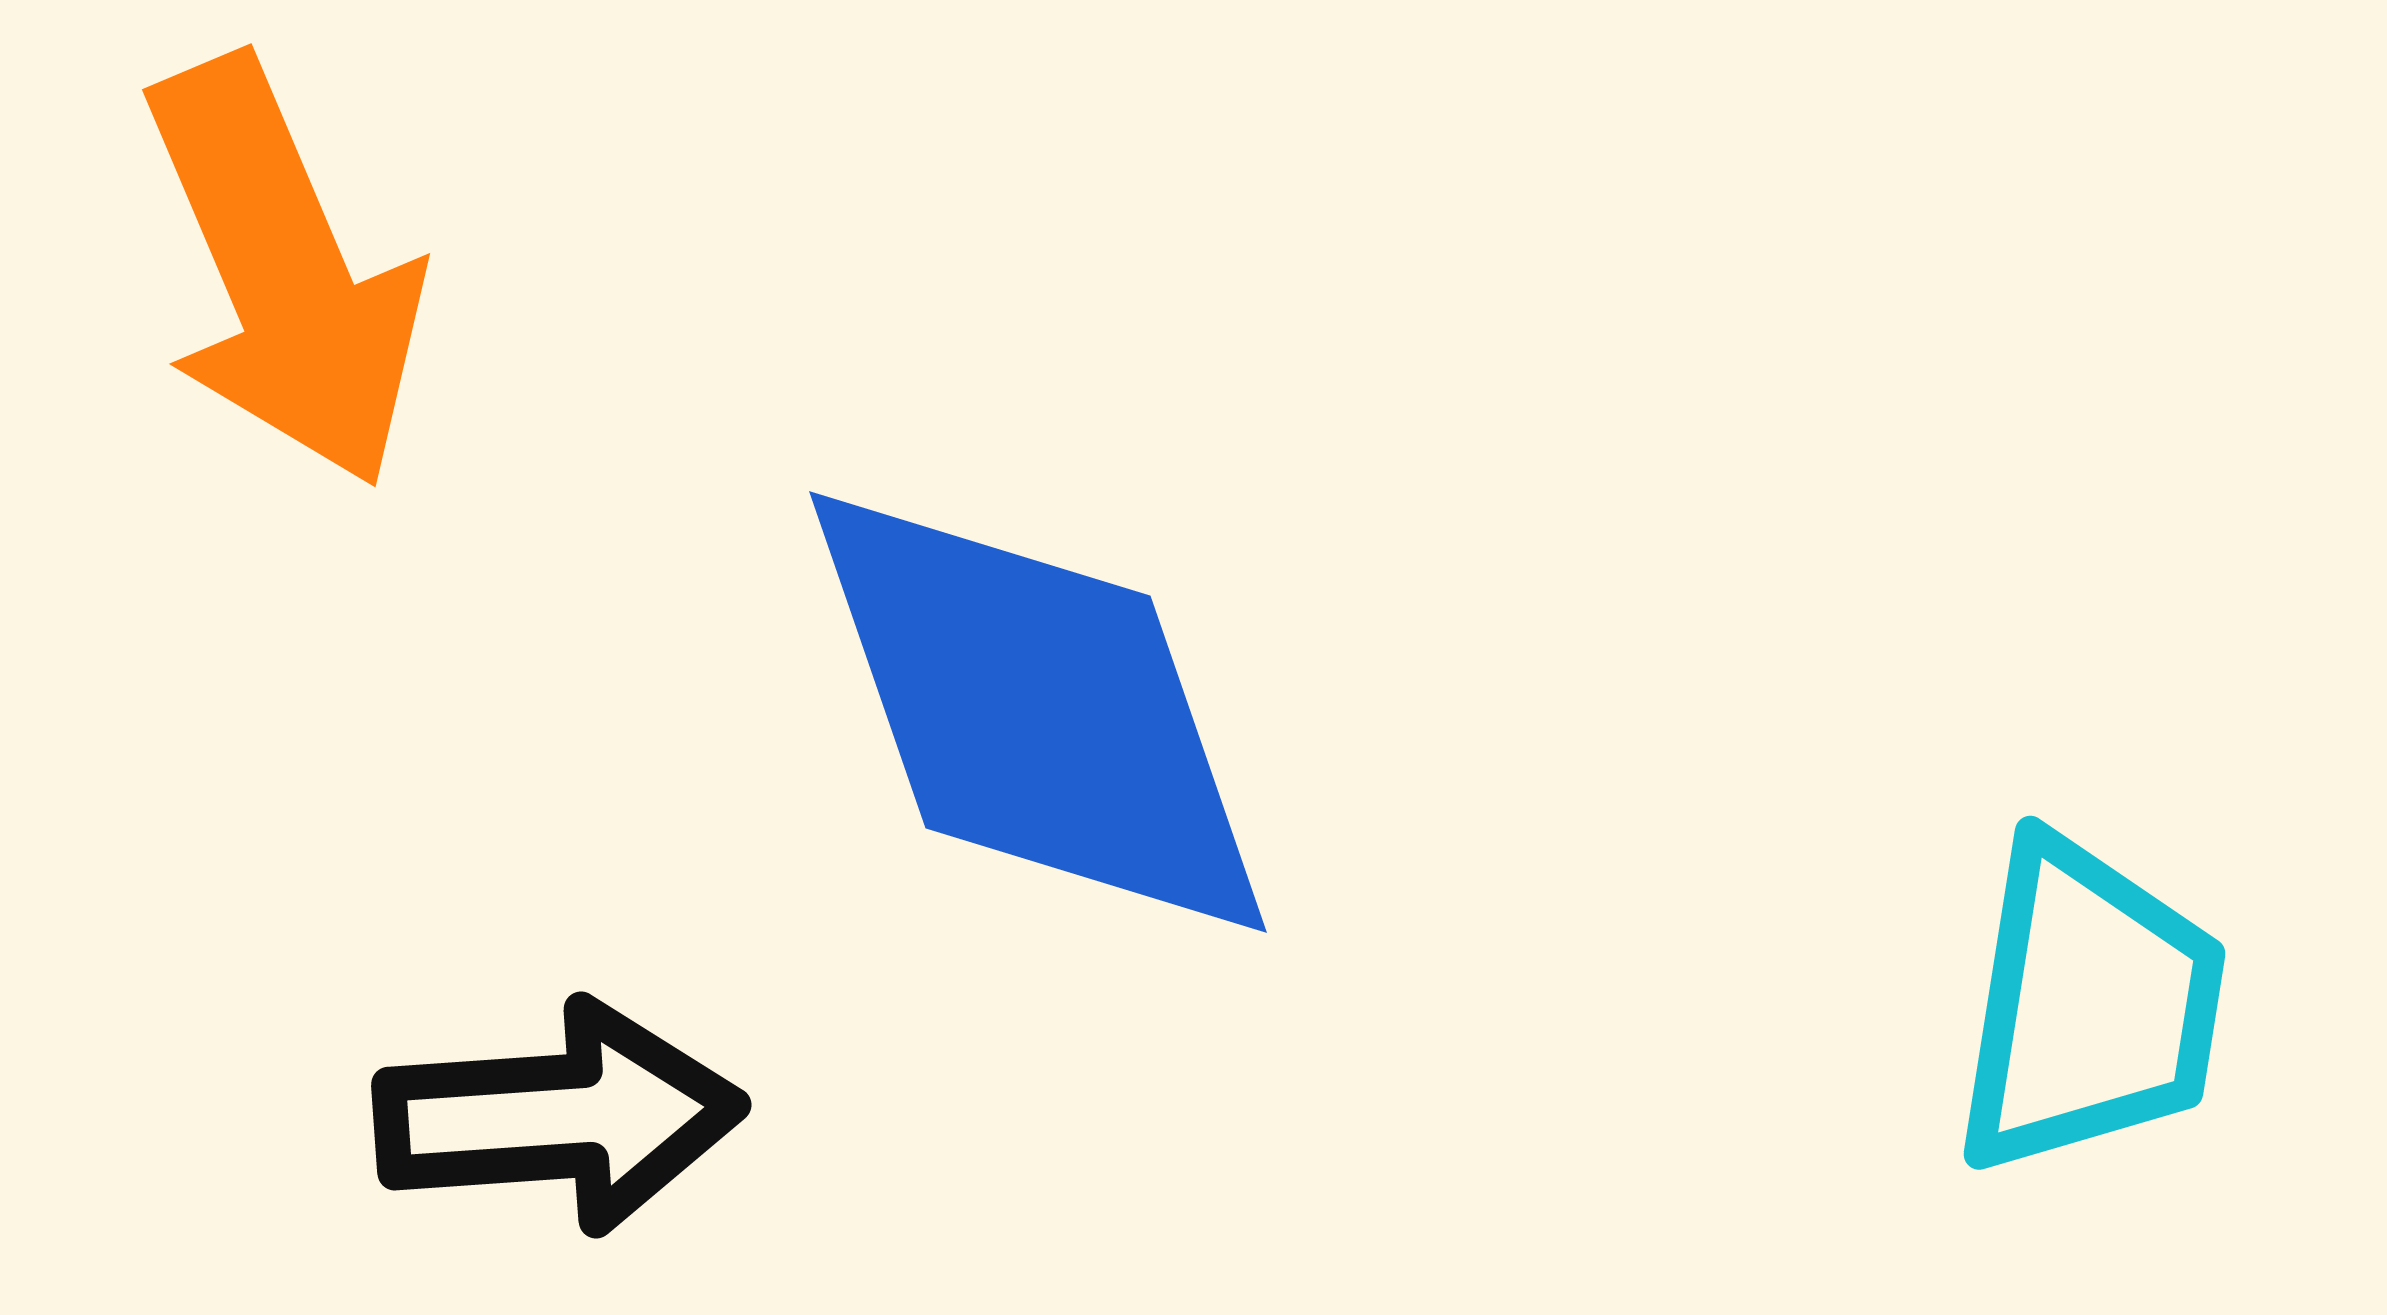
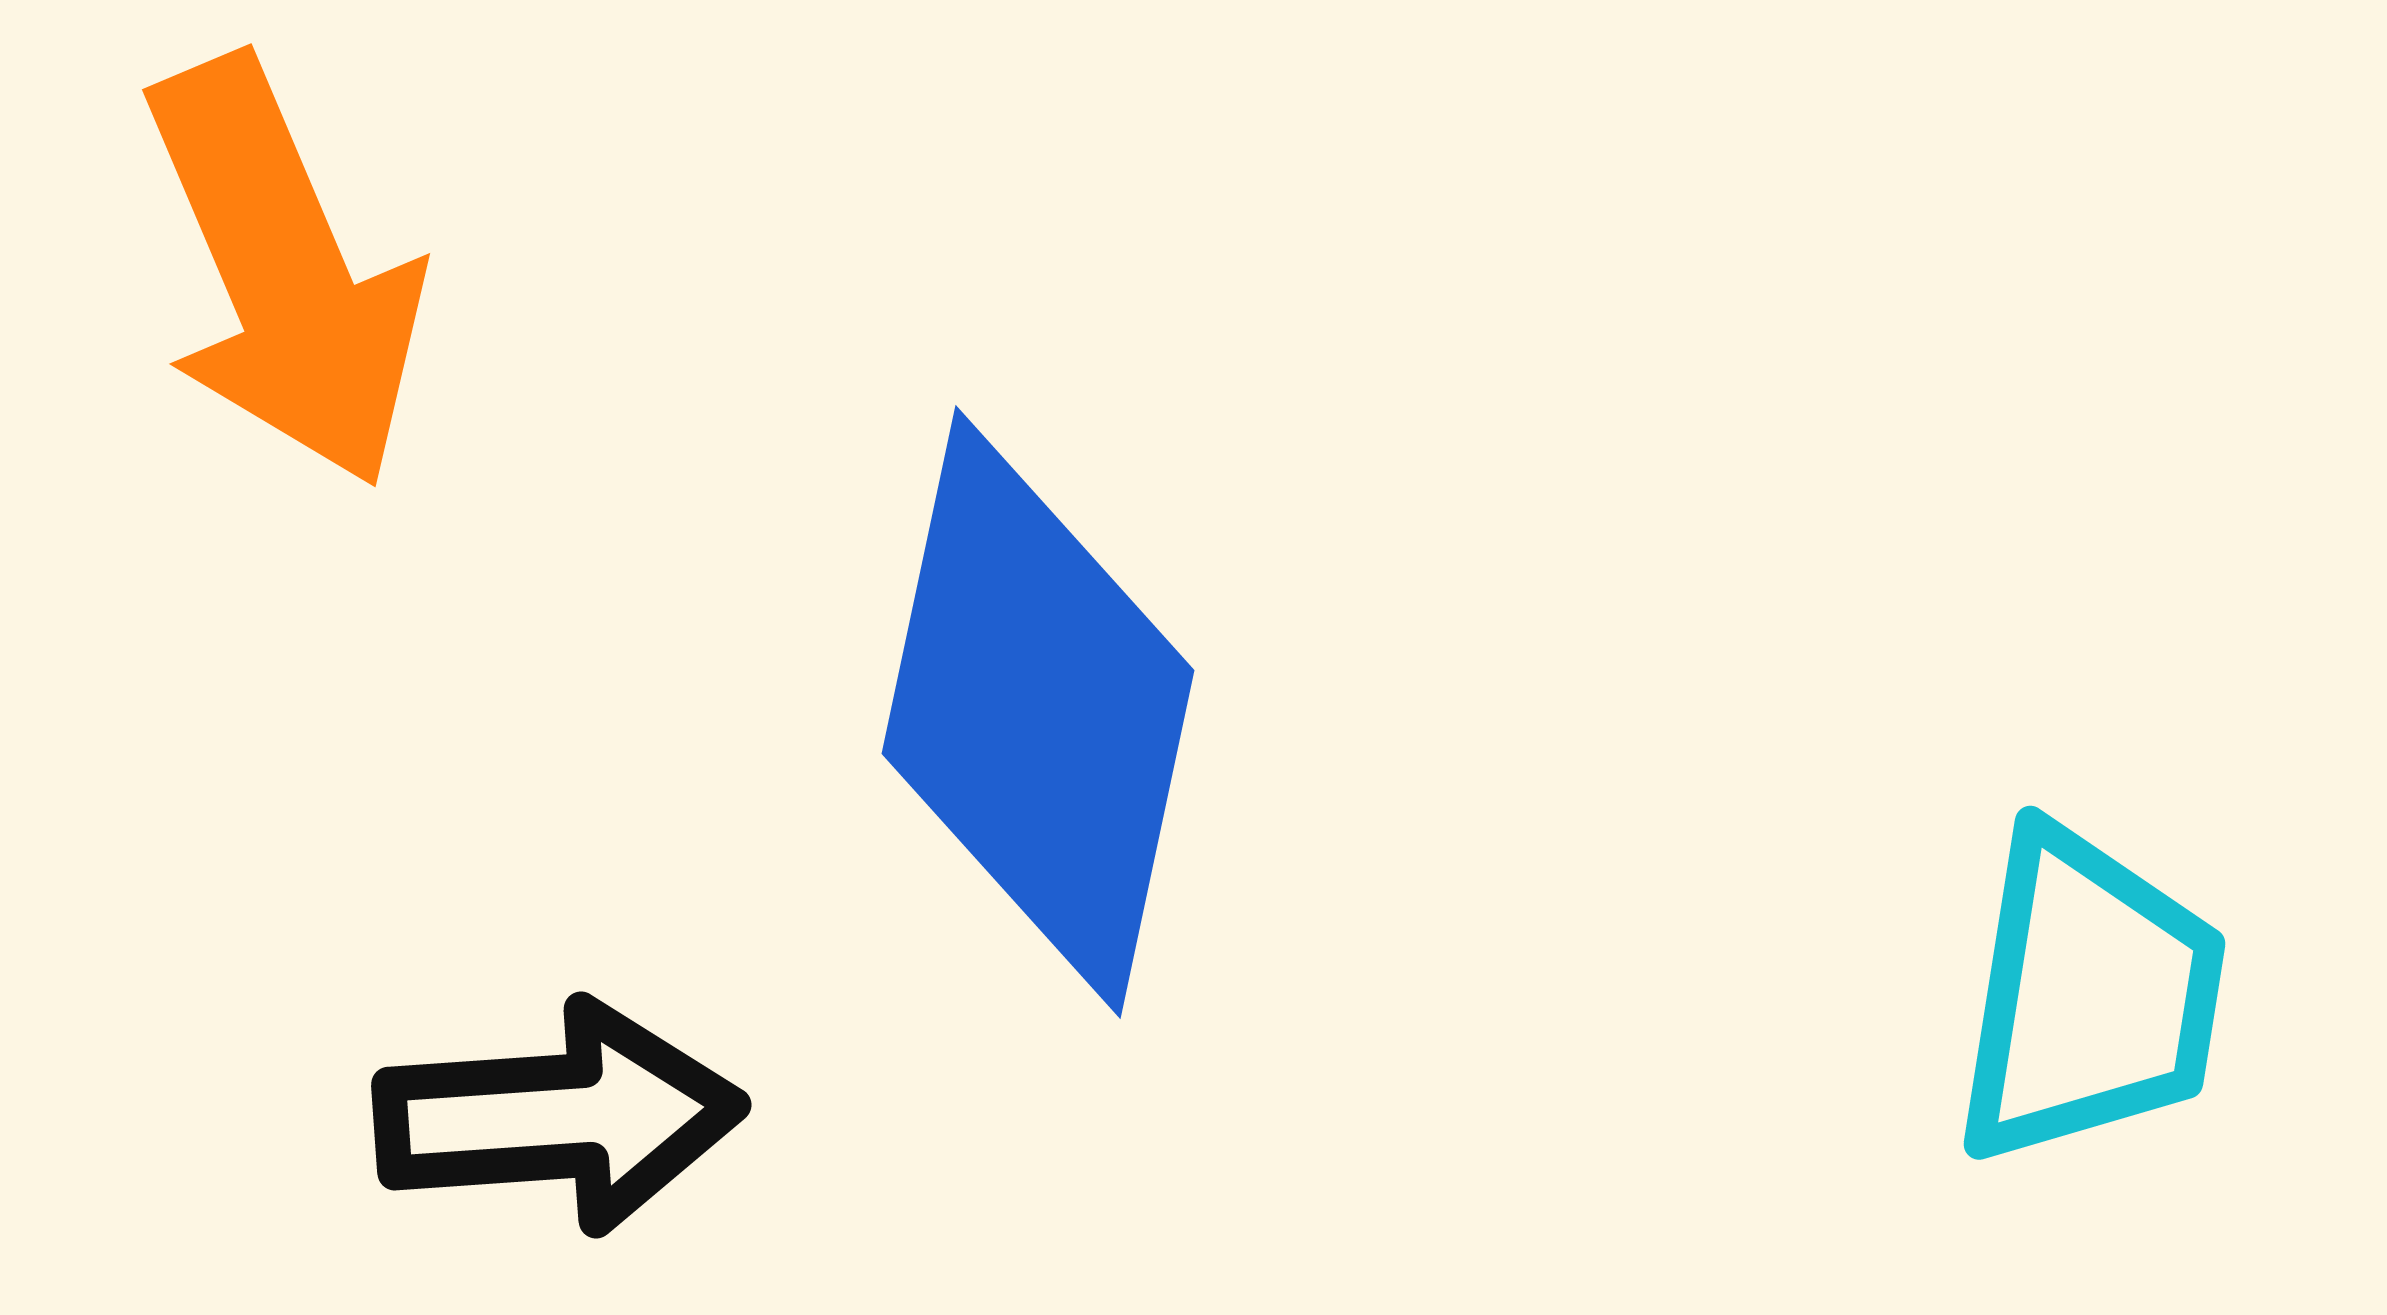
blue diamond: rotated 31 degrees clockwise
cyan trapezoid: moved 10 px up
